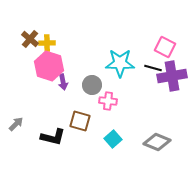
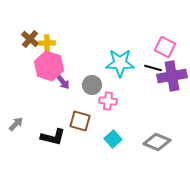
purple arrow: rotated 28 degrees counterclockwise
